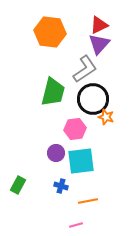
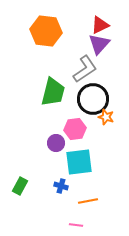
red triangle: moved 1 px right
orange hexagon: moved 4 px left, 1 px up
purple circle: moved 10 px up
cyan square: moved 2 px left, 1 px down
green rectangle: moved 2 px right, 1 px down
pink line: rotated 24 degrees clockwise
